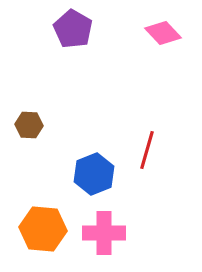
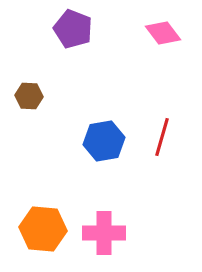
purple pentagon: rotated 9 degrees counterclockwise
pink diamond: rotated 6 degrees clockwise
brown hexagon: moved 29 px up
red line: moved 15 px right, 13 px up
blue hexagon: moved 10 px right, 33 px up; rotated 12 degrees clockwise
